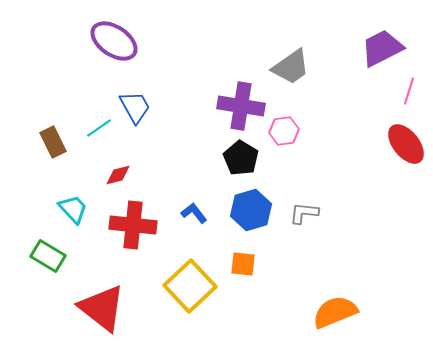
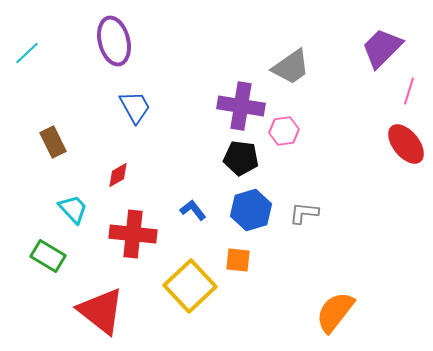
purple ellipse: rotated 42 degrees clockwise
purple trapezoid: rotated 18 degrees counterclockwise
cyan line: moved 72 px left, 75 px up; rotated 8 degrees counterclockwise
black pentagon: rotated 24 degrees counterclockwise
red diamond: rotated 16 degrees counterclockwise
blue L-shape: moved 1 px left, 3 px up
red cross: moved 9 px down
orange square: moved 5 px left, 4 px up
red triangle: moved 1 px left, 3 px down
orange semicircle: rotated 30 degrees counterclockwise
